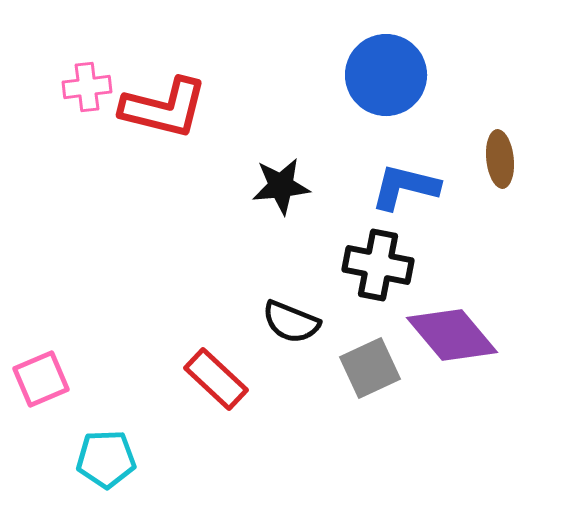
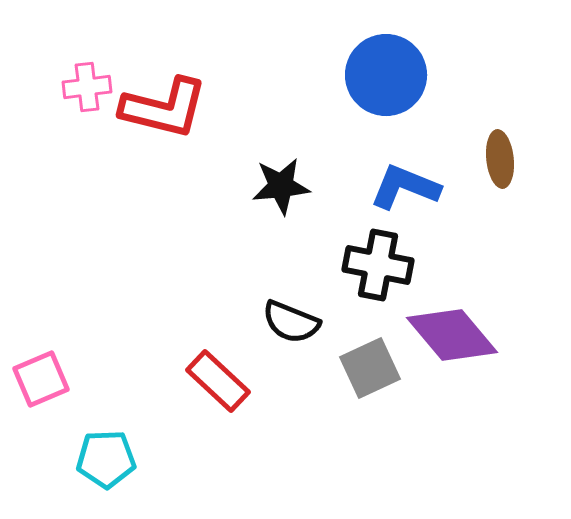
blue L-shape: rotated 8 degrees clockwise
red rectangle: moved 2 px right, 2 px down
